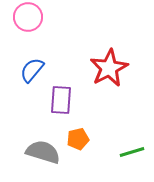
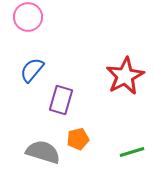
red star: moved 16 px right, 8 px down
purple rectangle: rotated 12 degrees clockwise
